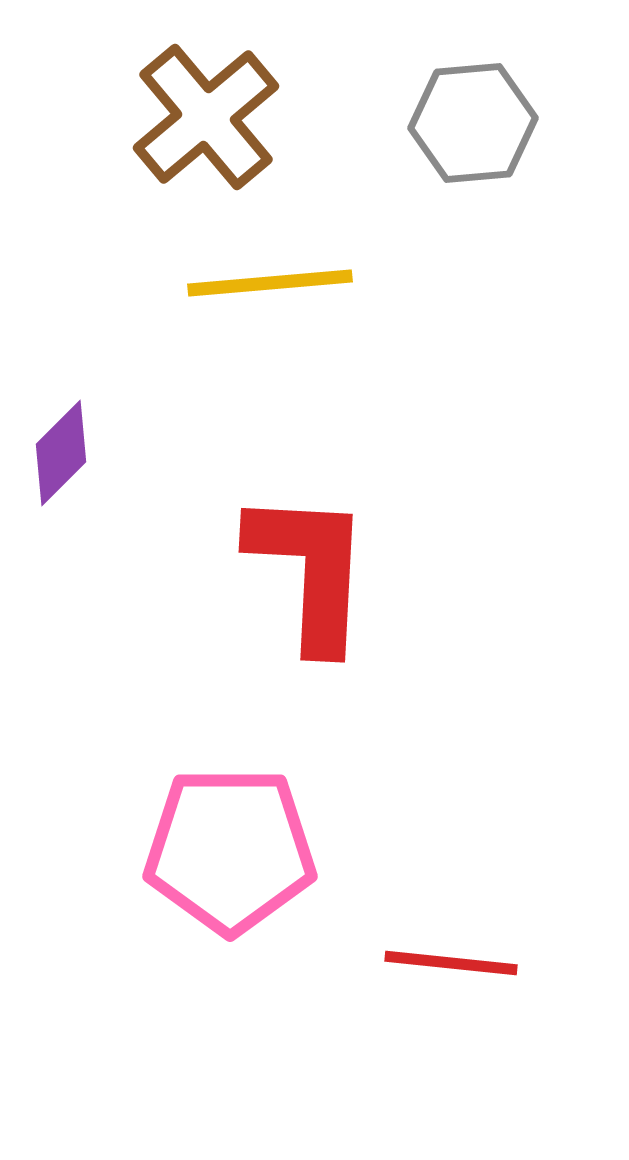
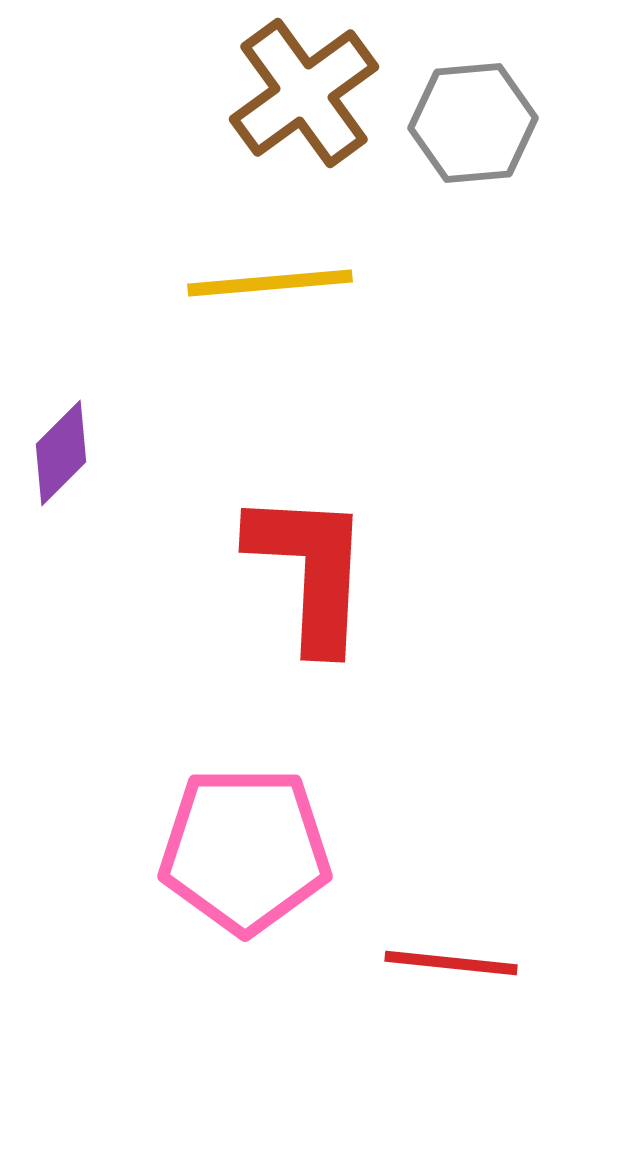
brown cross: moved 98 px right, 24 px up; rotated 4 degrees clockwise
pink pentagon: moved 15 px right
